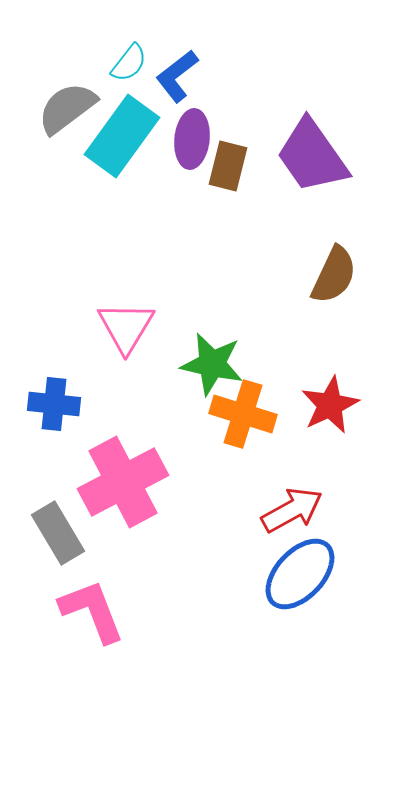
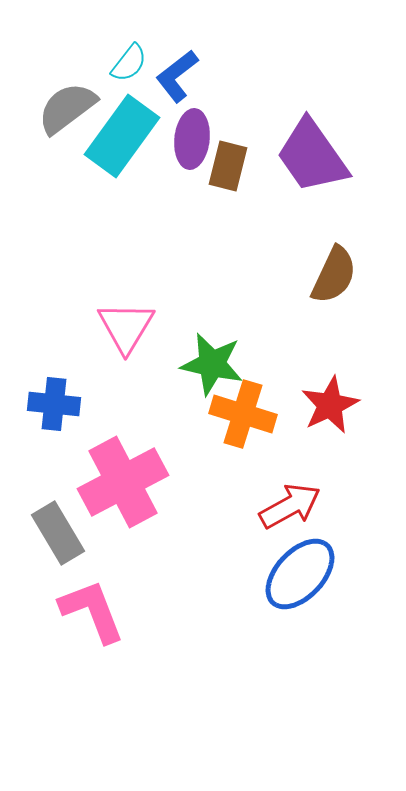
red arrow: moved 2 px left, 4 px up
